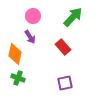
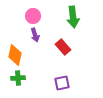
green arrow: rotated 130 degrees clockwise
purple arrow: moved 5 px right, 2 px up; rotated 16 degrees clockwise
orange diamond: moved 1 px down
green cross: rotated 24 degrees counterclockwise
purple square: moved 3 px left
